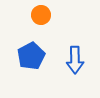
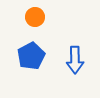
orange circle: moved 6 px left, 2 px down
